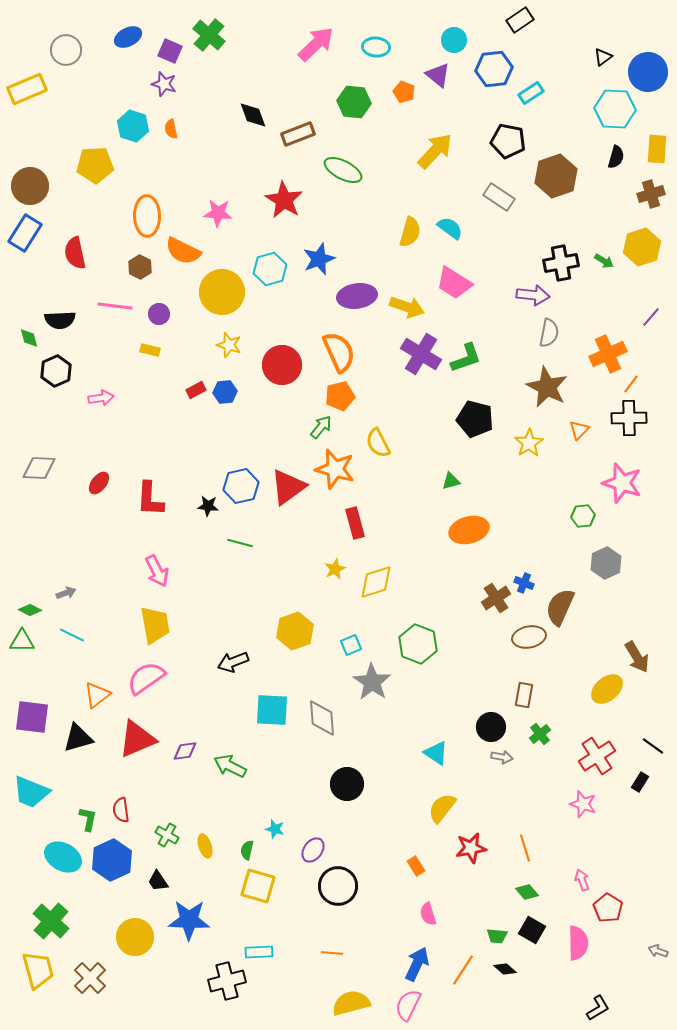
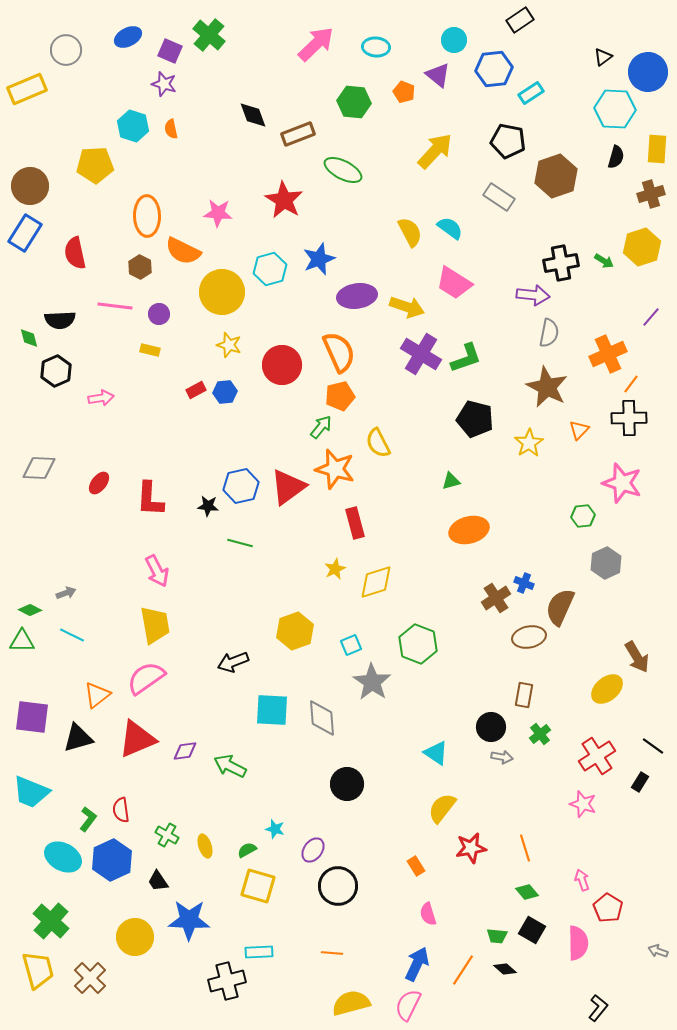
yellow semicircle at (410, 232): rotated 44 degrees counterclockwise
green L-shape at (88, 819): rotated 25 degrees clockwise
green semicircle at (247, 850): rotated 48 degrees clockwise
black L-shape at (598, 1008): rotated 20 degrees counterclockwise
